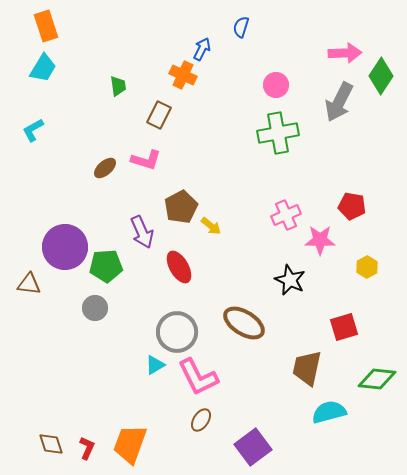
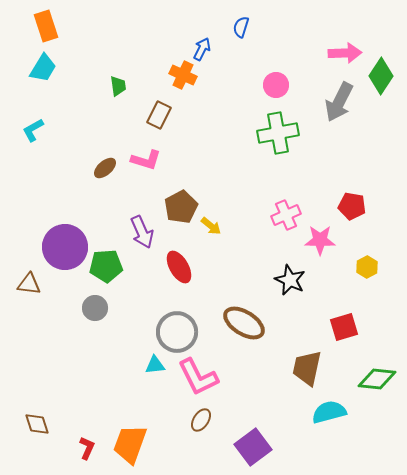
cyan triangle at (155, 365): rotated 25 degrees clockwise
brown diamond at (51, 444): moved 14 px left, 20 px up
